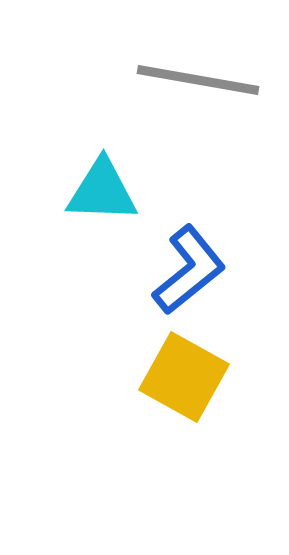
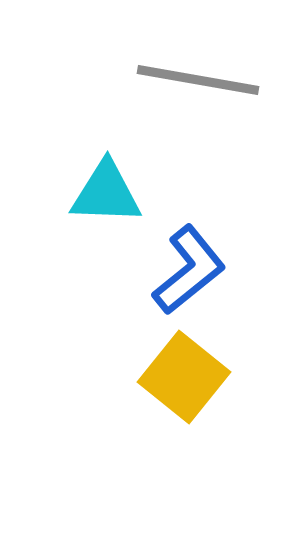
cyan triangle: moved 4 px right, 2 px down
yellow square: rotated 10 degrees clockwise
